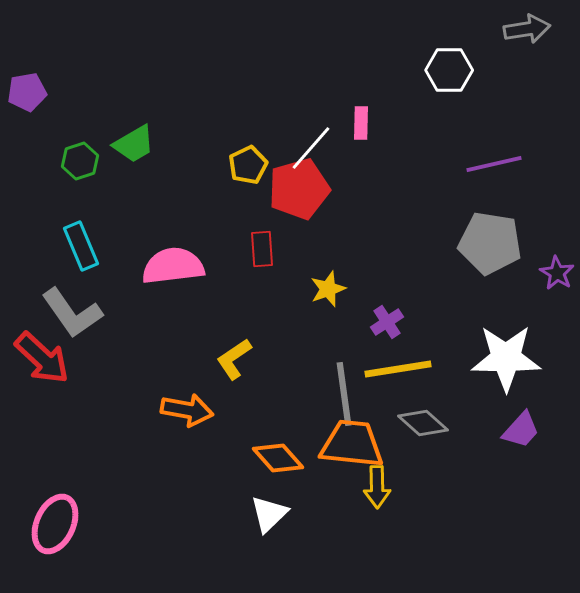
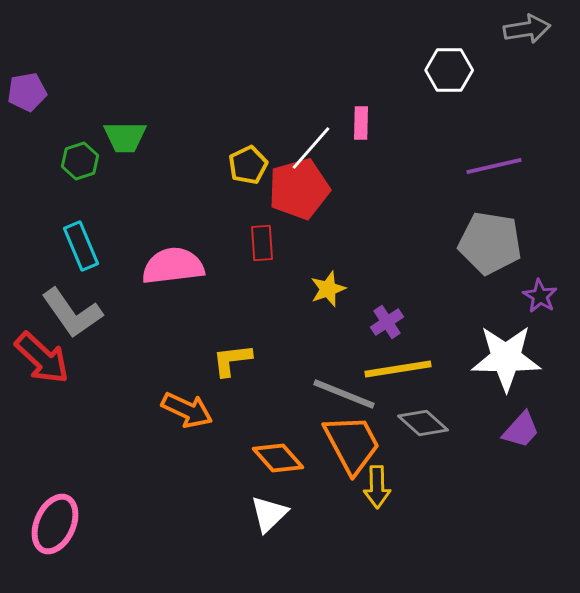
green trapezoid: moved 9 px left, 7 px up; rotated 30 degrees clockwise
purple line: moved 2 px down
red rectangle: moved 6 px up
purple star: moved 17 px left, 23 px down
yellow L-shape: moved 2 px left, 1 px down; rotated 27 degrees clockwise
gray line: rotated 60 degrees counterclockwise
orange arrow: rotated 15 degrees clockwise
orange trapezoid: rotated 56 degrees clockwise
